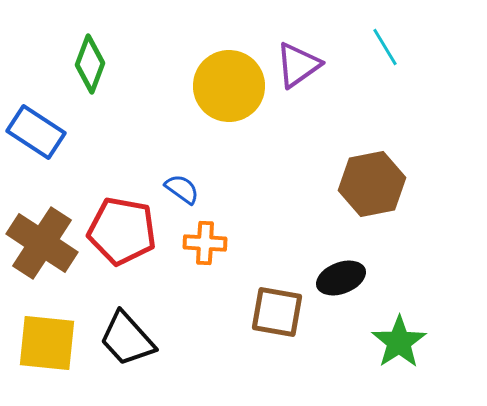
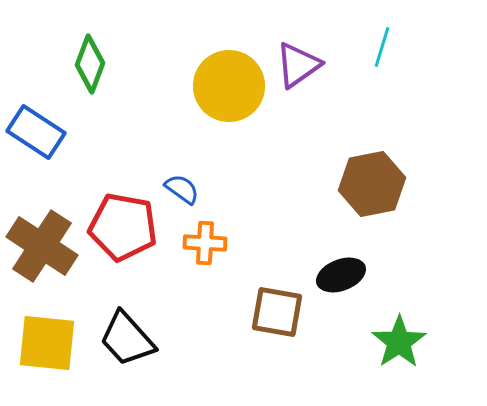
cyan line: moved 3 px left; rotated 48 degrees clockwise
red pentagon: moved 1 px right, 4 px up
brown cross: moved 3 px down
black ellipse: moved 3 px up
